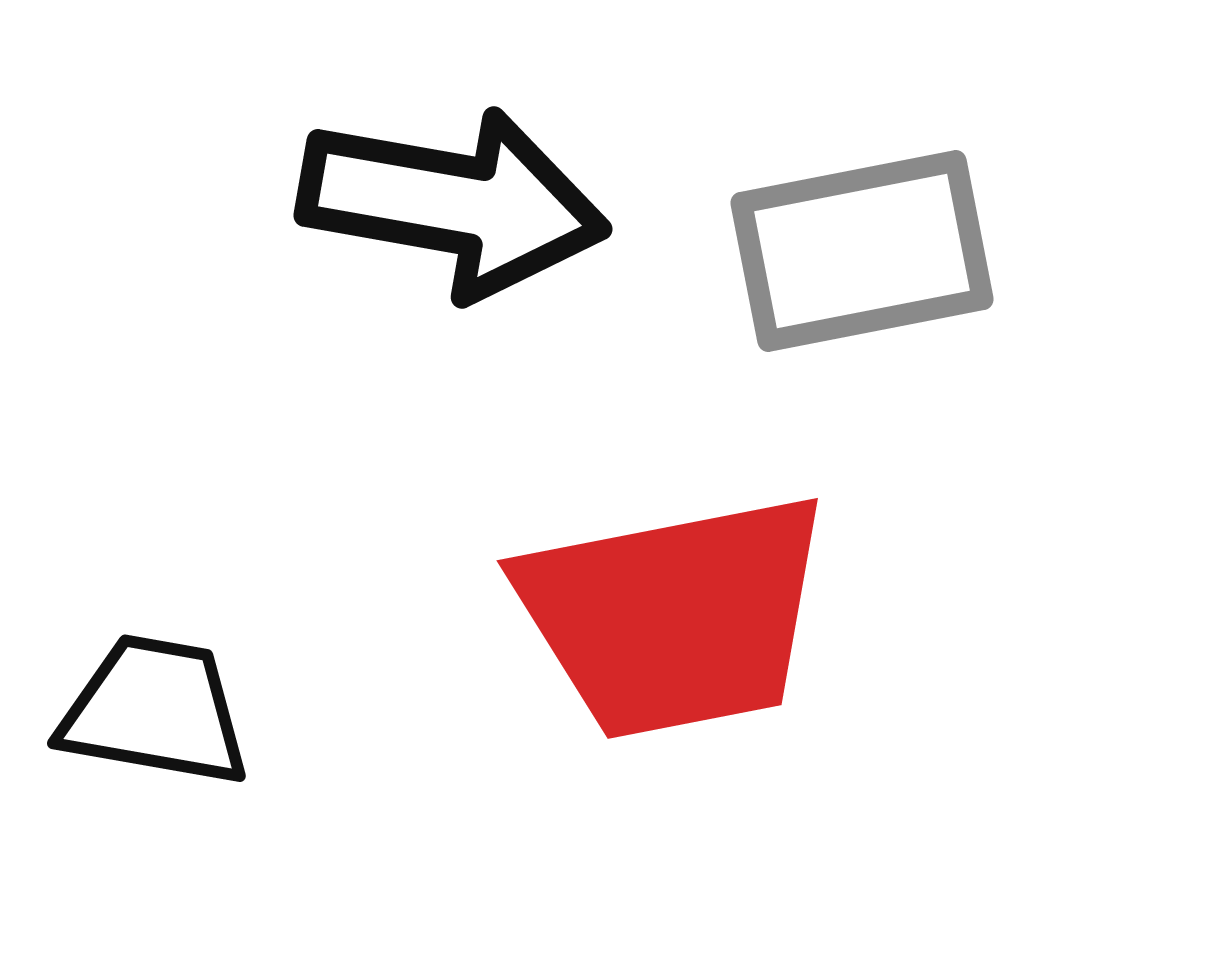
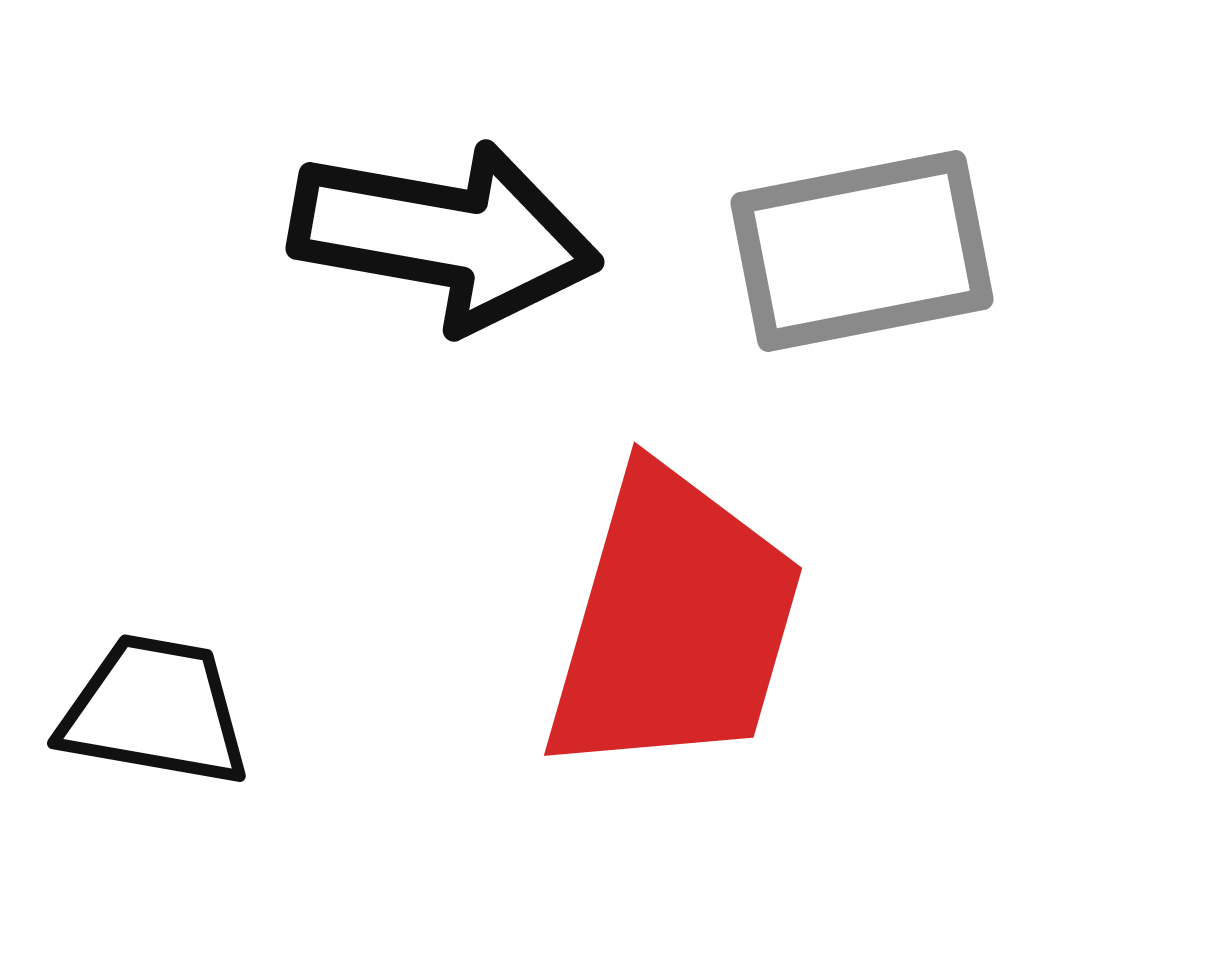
black arrow: moved 8 px left, 33 px down
red trapezoid: moved 7 px down; rotated 63 degrees counterclockwise
